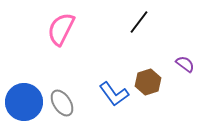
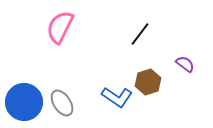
black line: moved 1 px right, 12 px down
pink semicircle: moved 1 px left, 2 px up
blue L-shape: moved 3 px right, 3 px down; rotated 20 degrees counterclockwise
